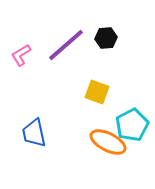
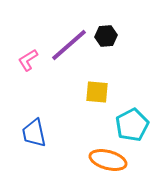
black hexagon: moved 2 px up
purple line: moved 3 px right
pink L-shape: moved 7 px right, 5 px down
yellow square: rotated 15 degrees counterclockwise
orange ellipse: moved 18 px down; rotated 12 degrees counterclockwise
